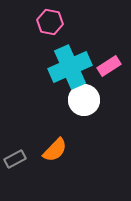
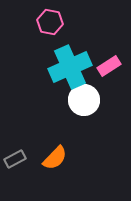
orange semicircle: moved 8 px down
